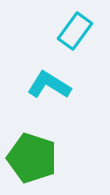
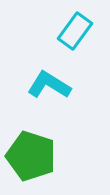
green pentagon: moved 1 px left, 2 px up
